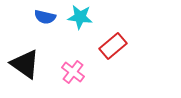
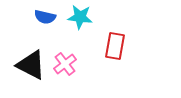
red rectangle: moved 2 px right; rotated 40 degrees counterclockwise
black triangle: moved 6 px right, 1 px down; rotated 8 degrees counterclockwise
pink cross: moved 8 px left, 8 px up; rotated 15 degrees clockwise
